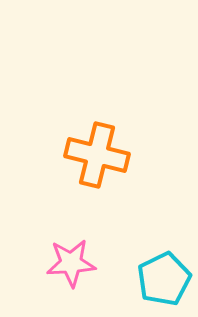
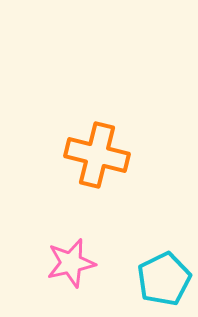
pink star: rotated 9 degrees counterclockwise
